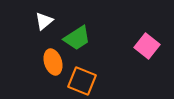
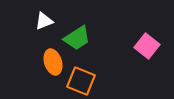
white triangle: rotated 18 degrees clockwise
orange square: moved 1 px left
